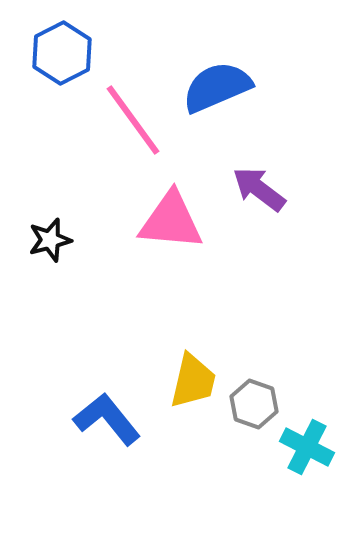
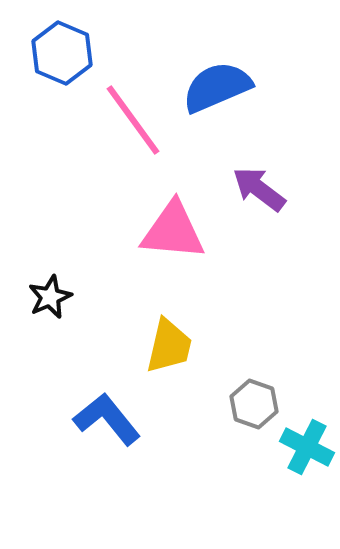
blue hexagon: rotated 10 degrees counterclockwise
pink triangle: moved 2 px right, 10 px down
black star: moved 57 px down; rotated 9 degrees counterclockwise
yellow trapezoid: moved 24 px left, 35 px up
